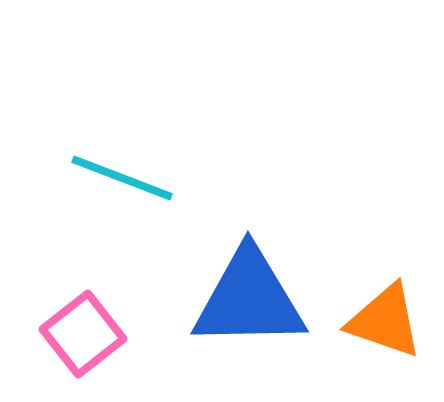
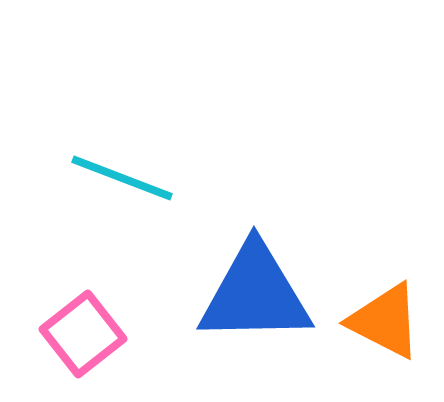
blue triangle: moved 6 px right, 5 px up
orange triangle: rotated 8 degrees clockwise
